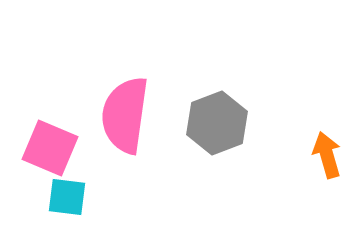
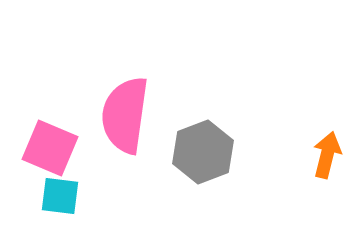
gray hexagon: moved 14 px left, 29 px down
orange arrow: rotated 30 degrees clockwise
cyan square: moved 7 px left, 1 px up
